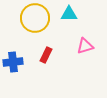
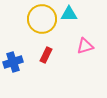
yellow circle: moved 7 px right, 1 px down
blue cross: rotated 12 degrees counterclockwise
